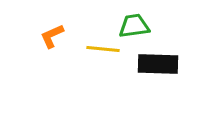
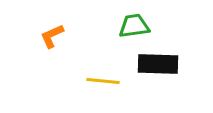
yellow line: moved 32 px down
